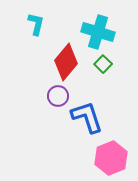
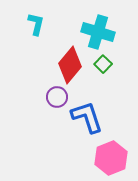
red diamond: moved 4 px right, 3 px down
purple circle: moved 1 px left, 1 px down
